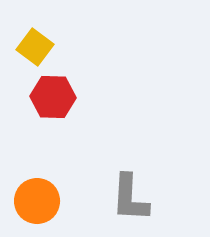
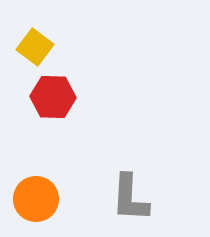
orange circle: moved 1 px left, 2 px up
